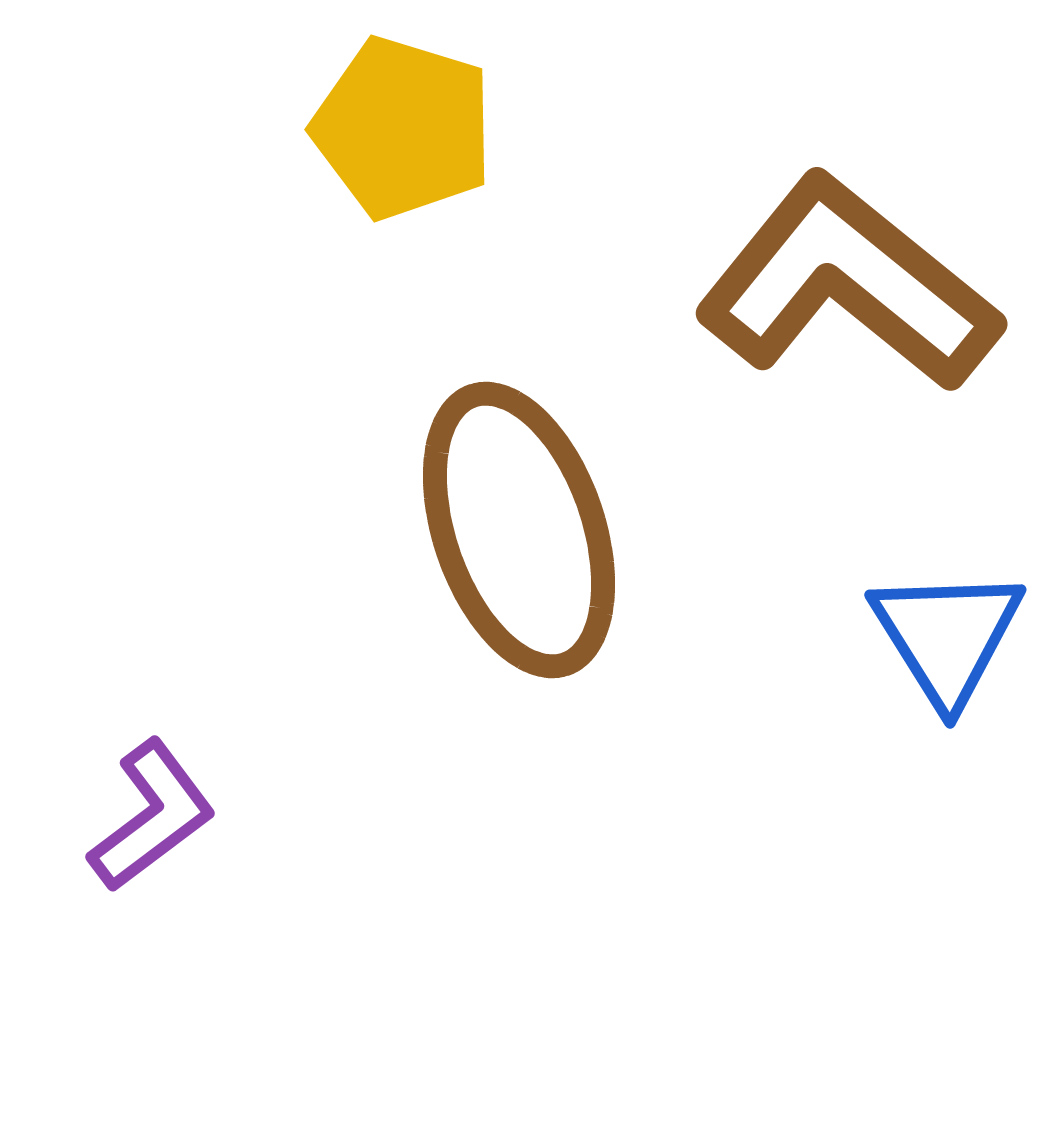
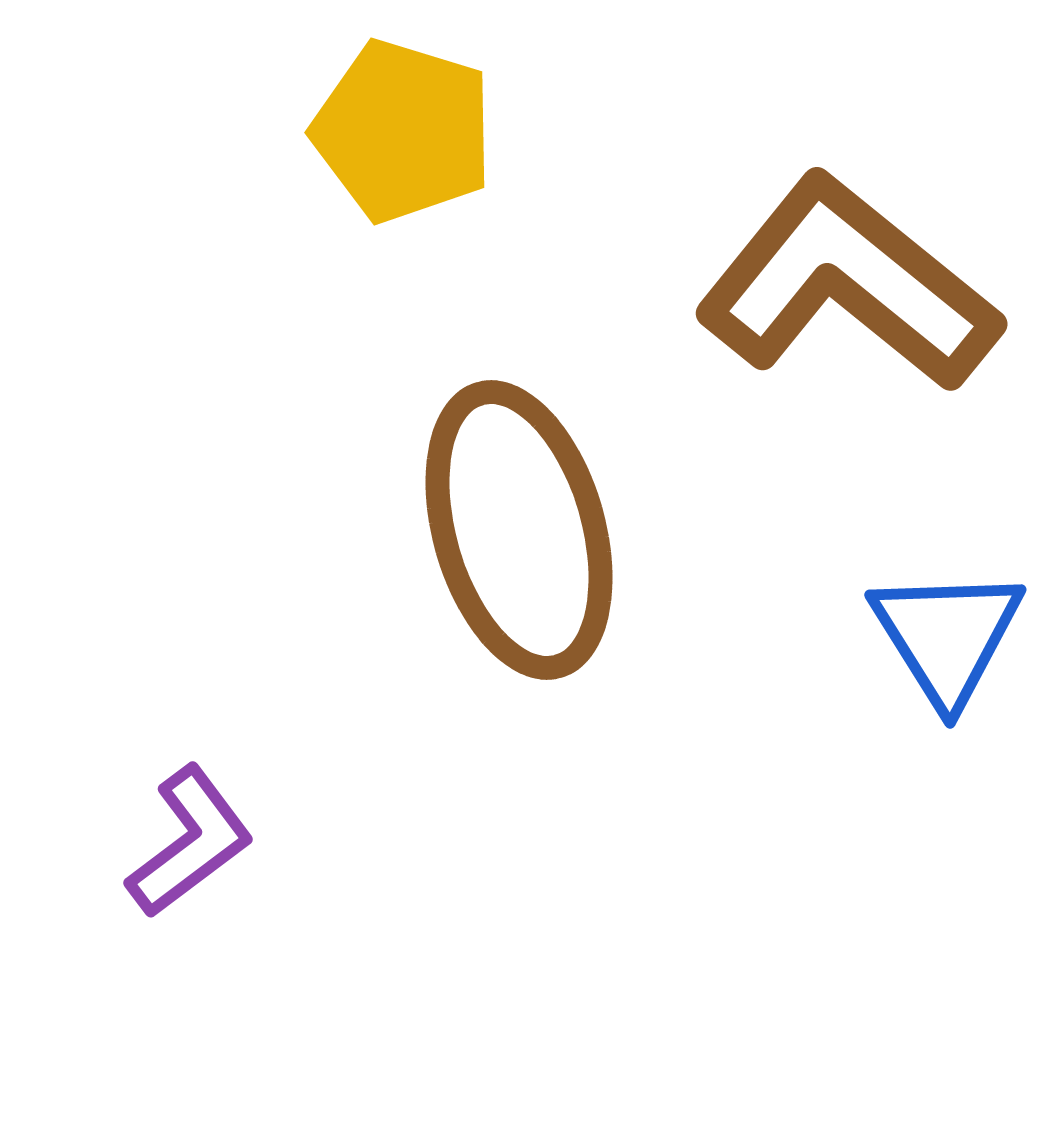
yellow pentagon: moved 3 px down
brown ellipse: rotated 3 degrees clockwise
purple L-shape: moved 38 px right, 26 px down
